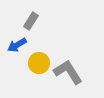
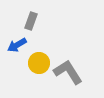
gray rectangle: rotated 12 degrees counterclockwise
